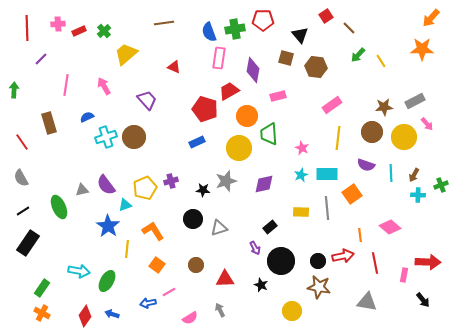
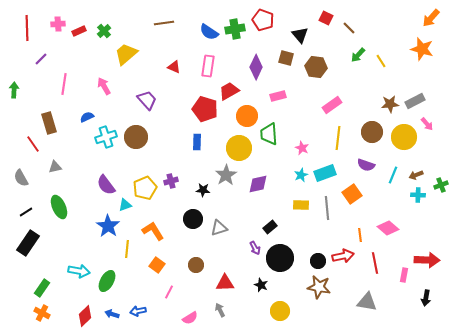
red square at (326, 16): moved 2 px down; rotated 32 degrees counterclockwise
red pentagon at (263, 20): rotated 20 degrees clockwise
blue semicircle at (209, 32): rotated 36 degrees counterclockwise
orange star at (422, 49): rotated 15 degrees clockwise
pink rectangle at (219, 58): moved 11 px left, 8 px down
purple diamond at (253, 70): moved 3 px right, 3 px up; rotated 15 degrees clockwise
pink line at (66, 85): moved 2 px left, 1 px up
brown star at (384, 107): moved 6 px right, 3 px up
brown circle at (134, 137): moved 2 px right
red line at (22, 142): moved 11 px right, 2 px down
blue rectangle at (197, 142): rotated 63 degrees counterclockwise
cyan line at (391, 173): moved 2 px right, 2 px down; rotated 24 degrees clockwise
cyan rectangle at (327, 174): moved 2 px left, 1 px up; rotated 20 degrees counterclockwise
brown arrow at (414, 175): moved 2 px right; rotated 40 degrees clockwise
gray star at (226, 181): moved 6 px up; rotated 15 degrees counterclockwise
purple diamond at (264, 184): moved 6 px left
gray triangle at (82, 190): moved 27 px left, 23 px up
black line at (23, 211): moved 3 px right, 1 px down
yellow rectangle at (301, 212): moved 7 px up
pink diamond at (390, 227): moved 2 px left, 1 px down
black circle at (281, 261): moved 1 px left, 3 px up
red arrow at (428, 262): moved 1 px left, 2 px up
red triangle at (225, 279): moved 4 px down
pink line at (169, 292): rotated 32 degrees counterclockwise
black arrow at (423, 300): moved 3 px right, 2 px up; rotated 49 degrees clockwise
blue arrow at (148, 303): moved 10 px left, 8 px down
yellow circle at (292, 311): moved 12 px left
red diamond at (85, 316): rotated 10 degrees clockwise
